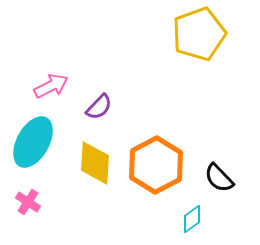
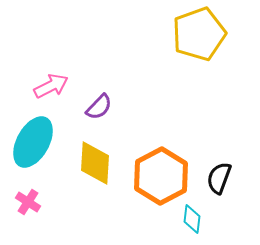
orange hexagon: moved 5 px right, 11 px down
black semicircle: rotated 64 degrees clockwise
cyan diamond: rotated 48 degrees counterclockwise
